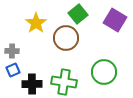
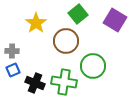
brown circle: moved 3 px down
green circle: moved 11 px left, 6 px up
black cross: moved 3 px right, 1 px up; rotated 24 degrees clockwise
